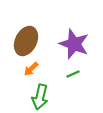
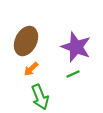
purple star: moved 2 px right, 3 px down
green arrow: rotated 35 degrees counterclockwise
